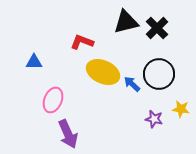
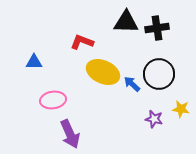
black triangle: rotated 16 degrees clockwise
black cross: rotated 35 degrees clockwise
pink ellipse: rotated 60 degrees clockwise
purple arrow: moved 2 px right
